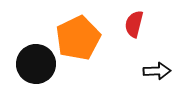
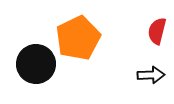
red semicircle: moved 23 px right, 7 px down
black arrow: moved 6 px left, 4 px down
